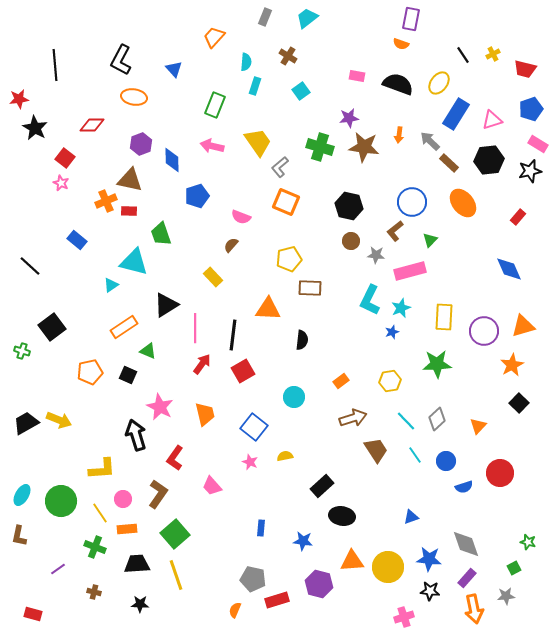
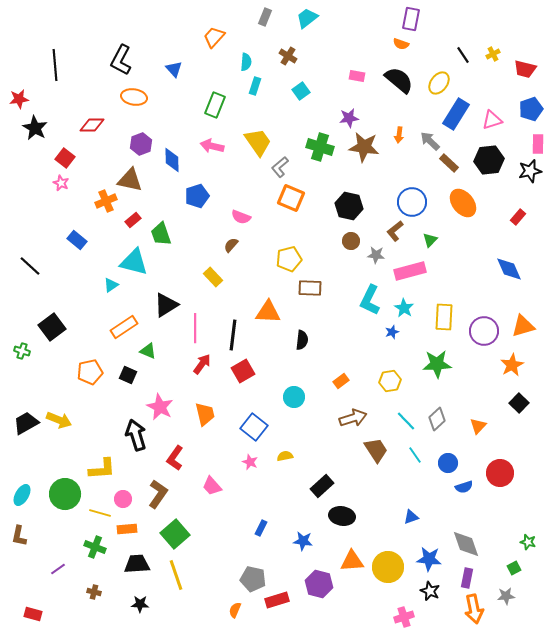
black semicircle at (398, 84): moved 1 px right, 4 px up; rotated 20 degrees clockwise
pink rectangle at (538, 144): rotated 60 degrees clockwise
orange square at (286, 202): moved 5 px right, 4 px up
red rectangle at (129, 211): moved 4 px right, 9 px down; rotated 42 degrees counterclockwise
cyan star at (401, 308): moved 3 px right; rotated 18 degrees counterclockwise
orange triangle at (268, 309): moved 3 px down
blue circle at (446, 461): moved 2 px right, 2 px down
green circle at (61, 501): moved 4 px right, 7 px up
yellow line at (100, 513): rotated 40 degrees counterclockwise
blue rectangle at (261, 528): rotated 21 degrees clockwise
purple rectangle at (467, 578): rotated 30 degrees counterclockwise
black star at (430, 591): rotated 18 degrees clockwise
